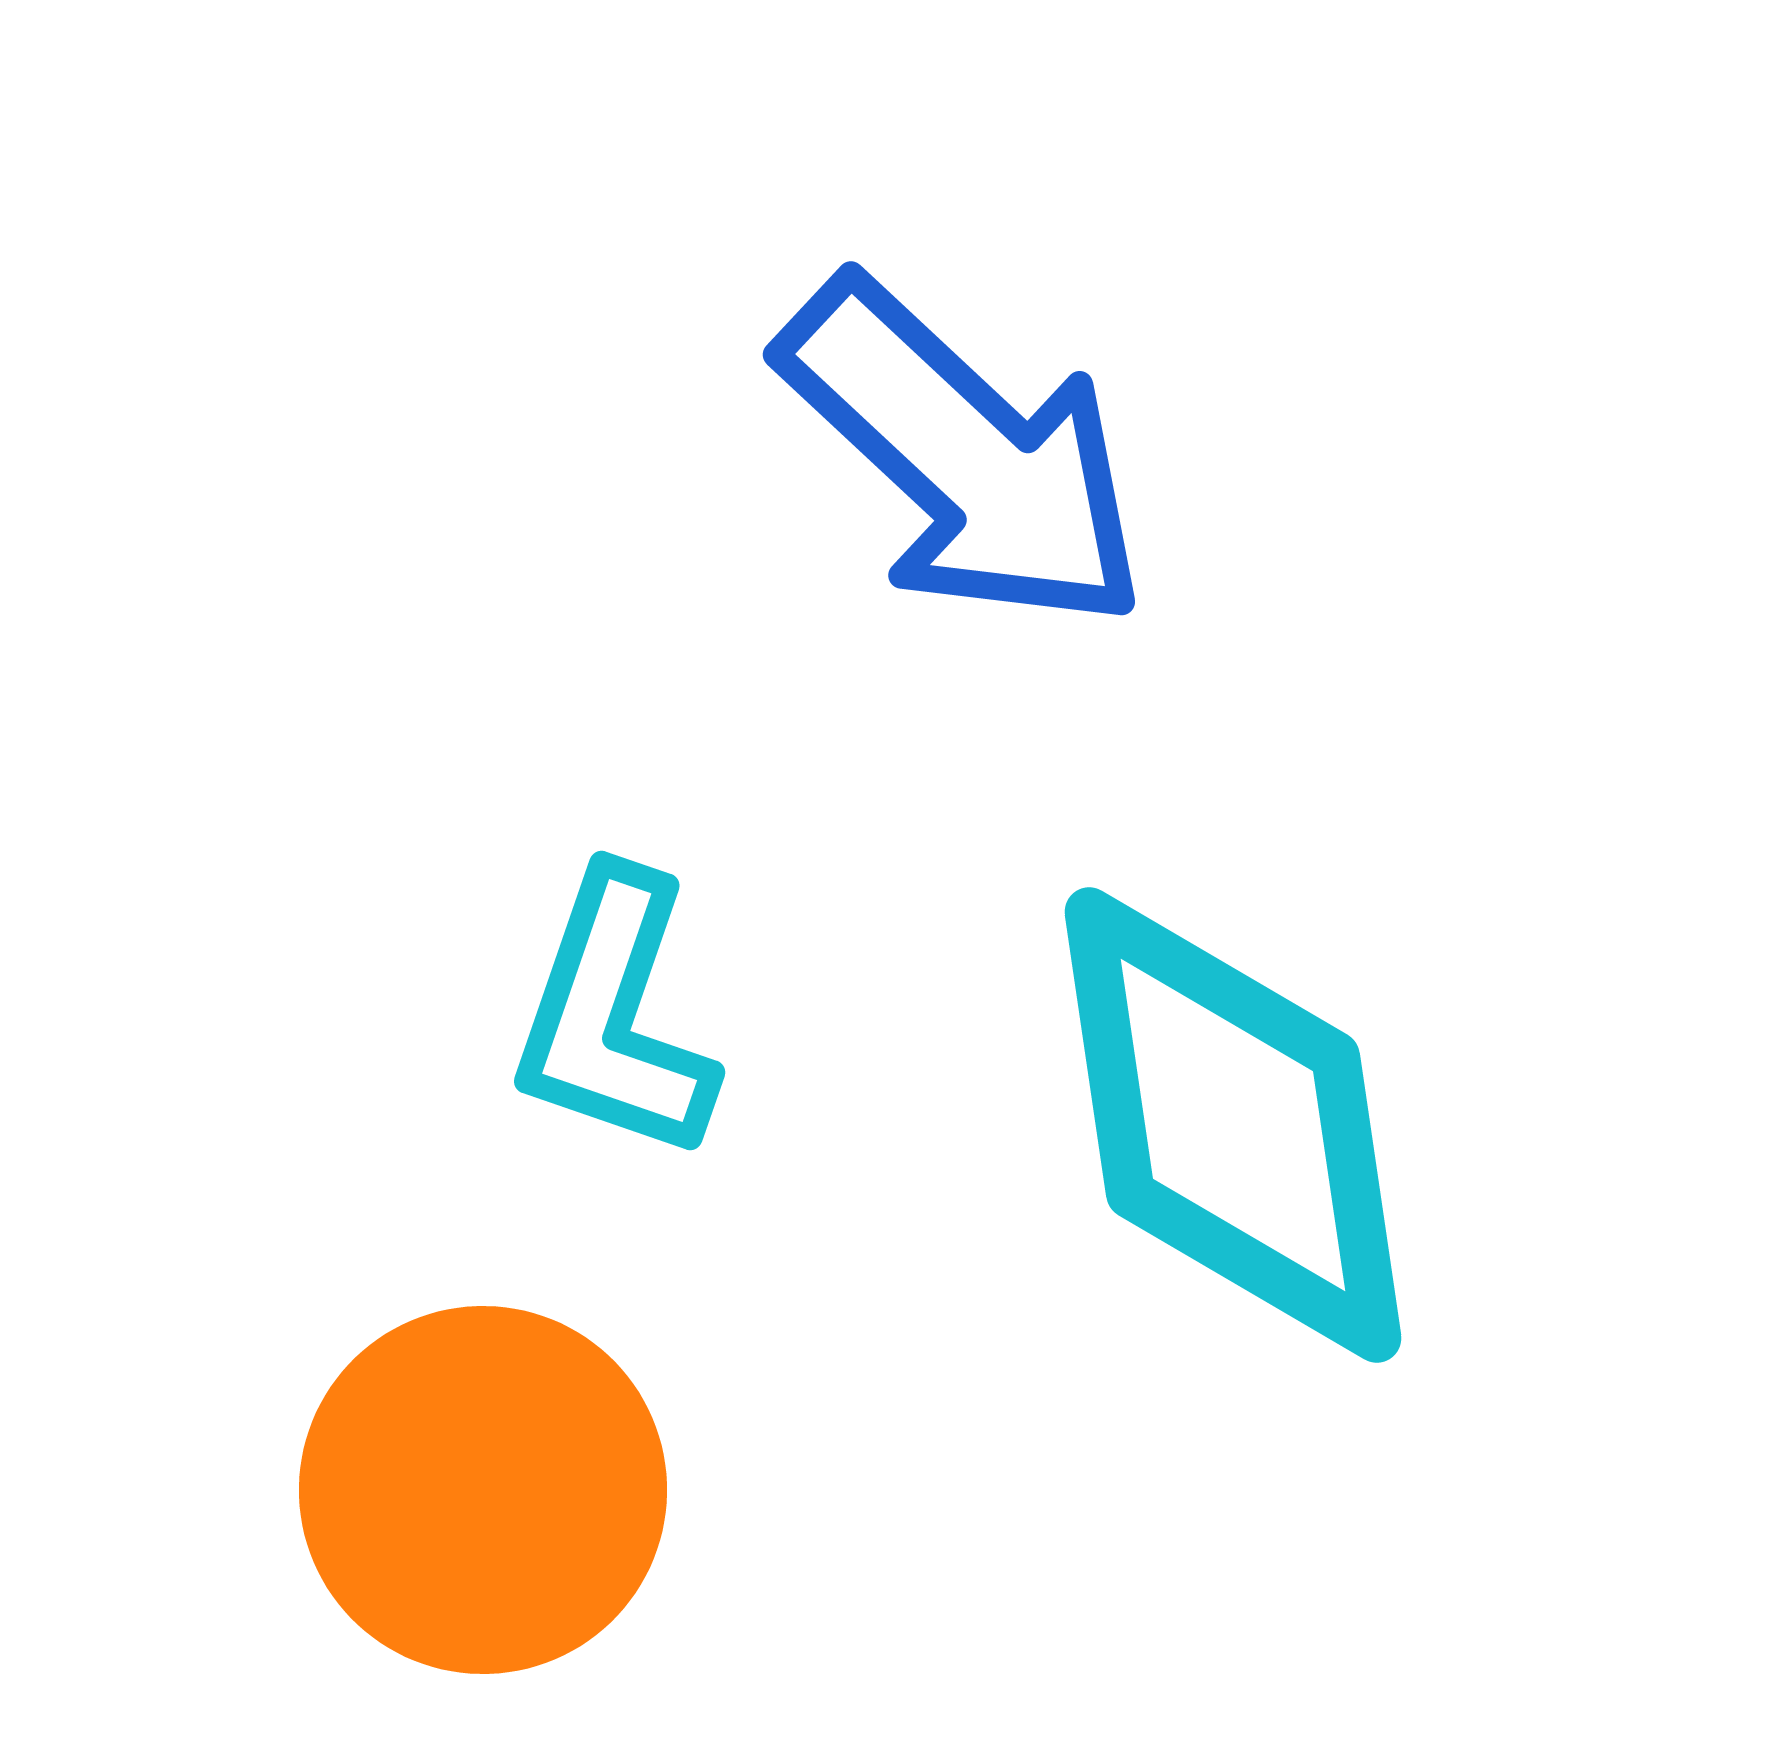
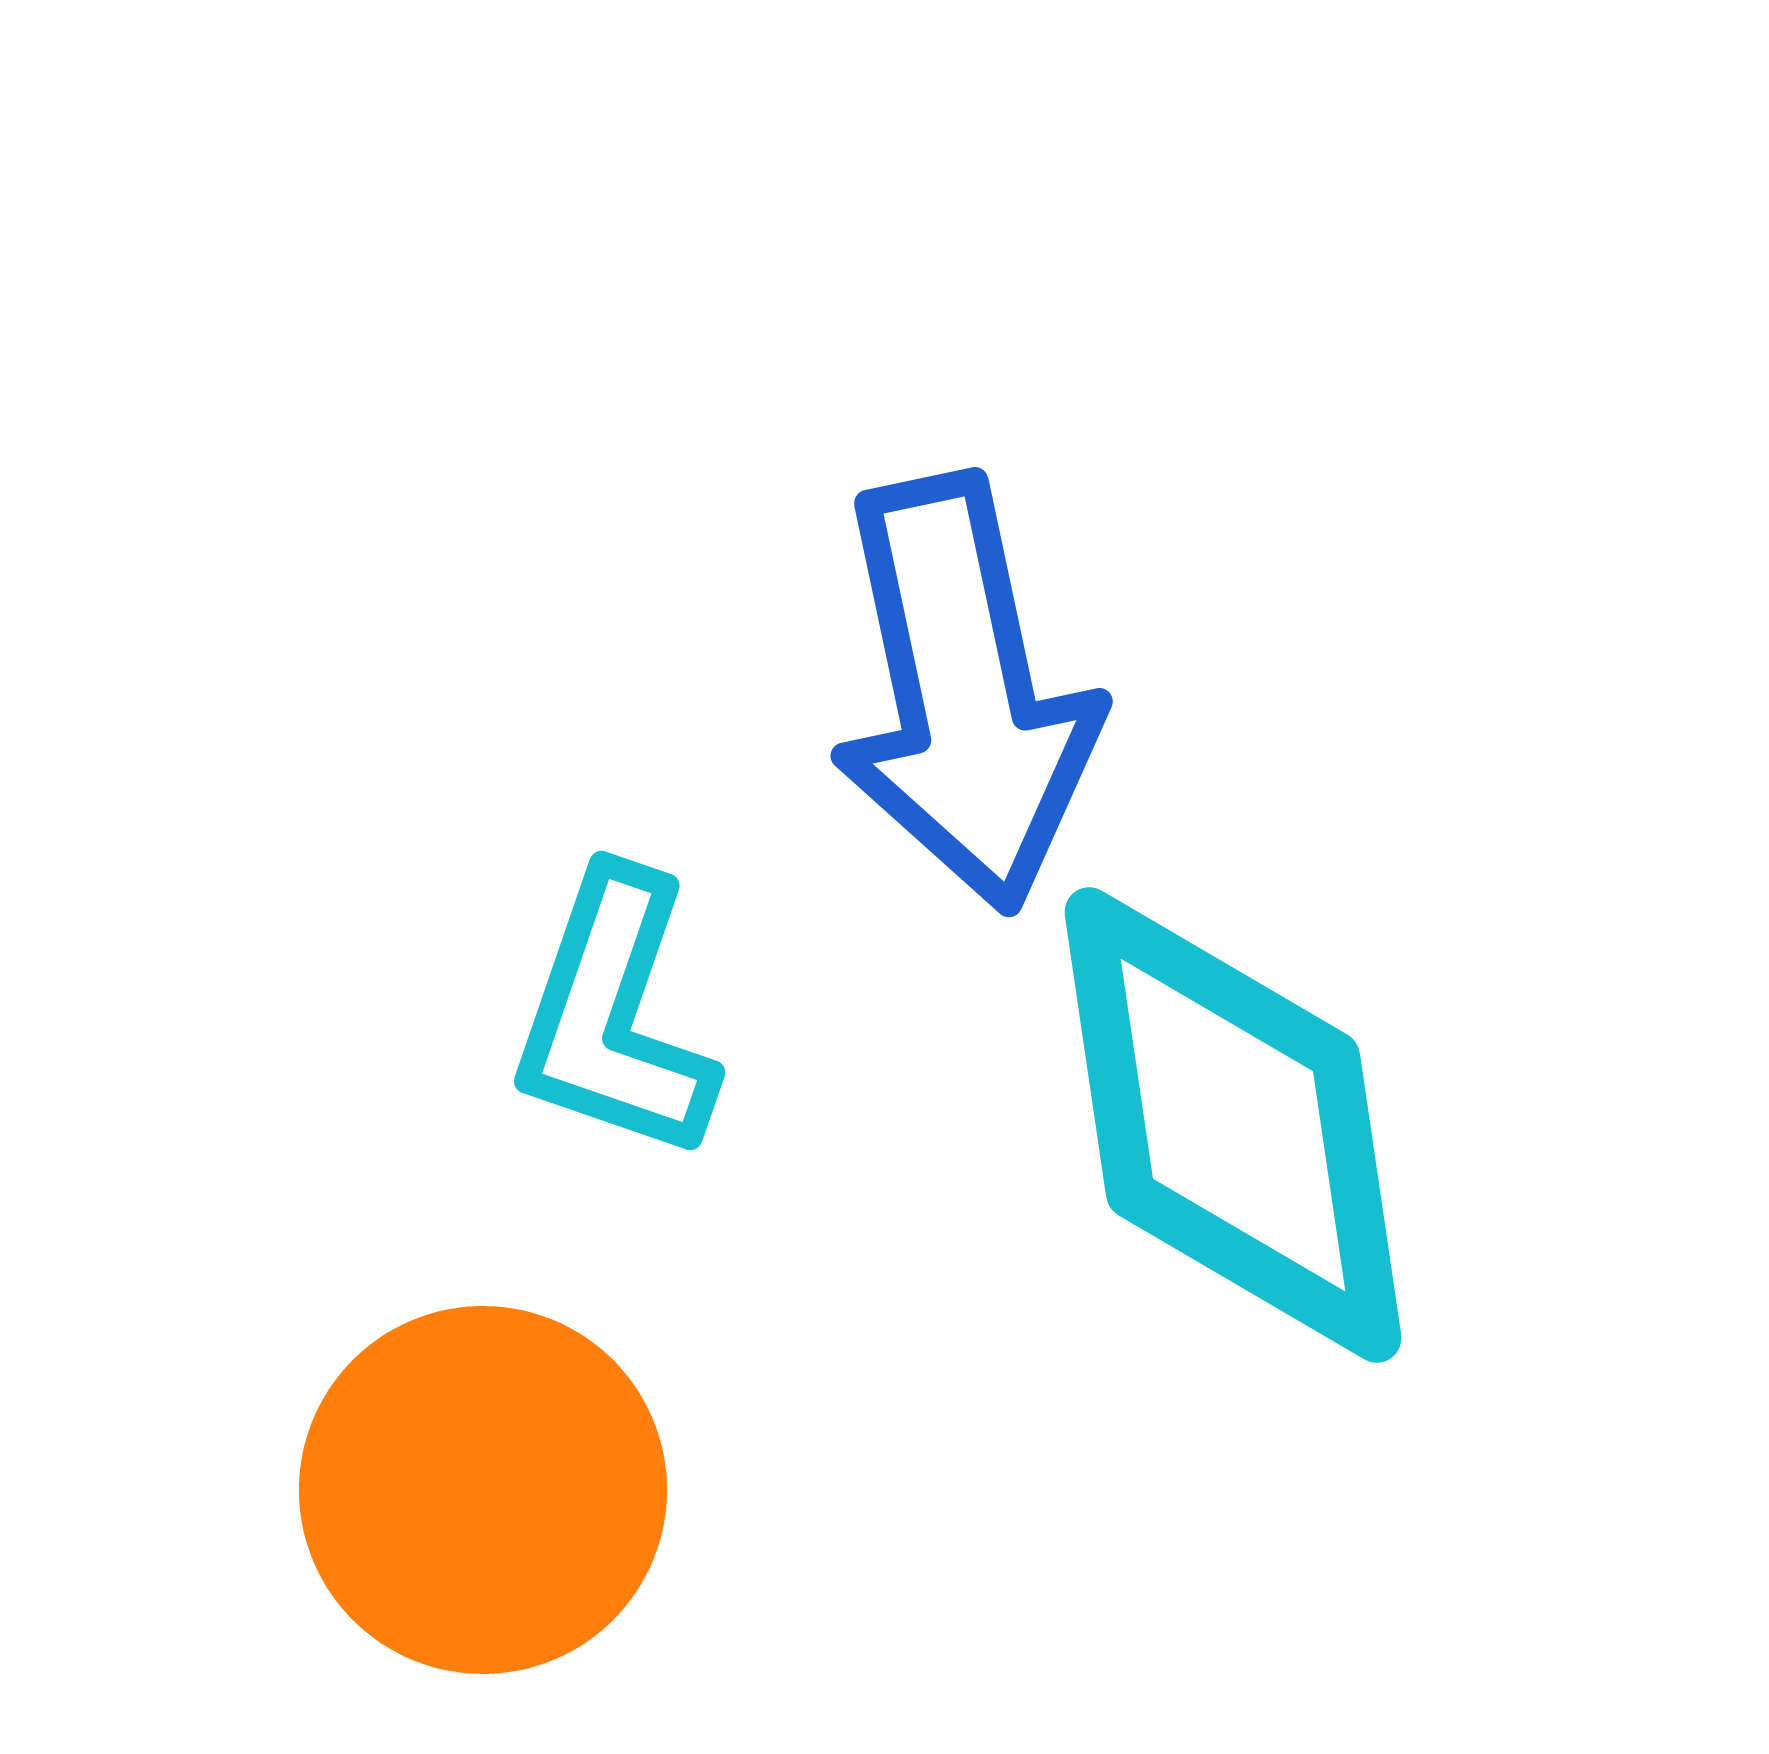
blue arrow: moved 238 px down; rotated 35 degrees clockwise
